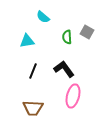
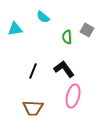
gray square: moved 2 px up
cyan triangle: moved 12 px left, 12 px up
